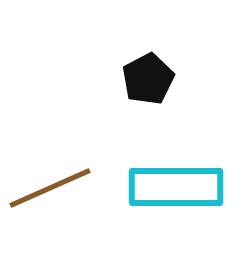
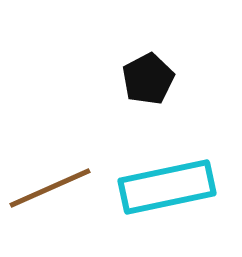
cyan rectangle: moved 9 px left; rotated 12 degrees counterclockwise
